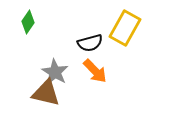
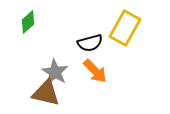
green diamond: rotated 15 degrees clockwise
